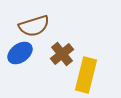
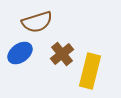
brown semicircle: moved 3 px right, 4 px up
yellow rectangle: moved 4 px right, 4 px up
